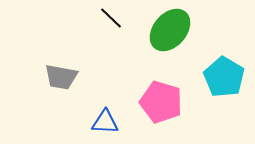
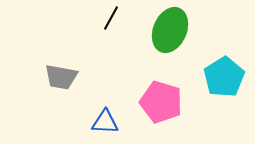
black line: rotated 75 degrees clockwise
green ellipse: rotated 18 degrees counterclockwise
cyan pentagon: rotated 9 degrees clockwise
